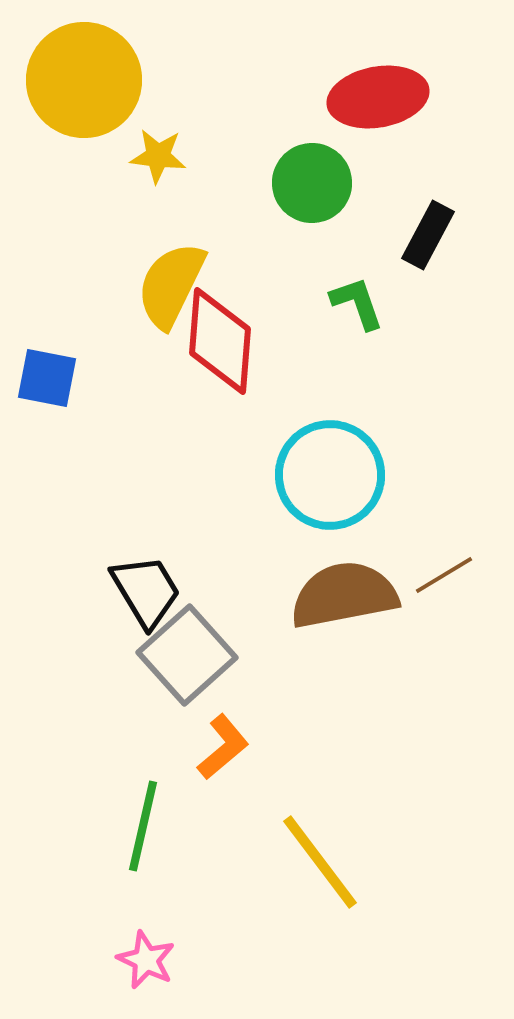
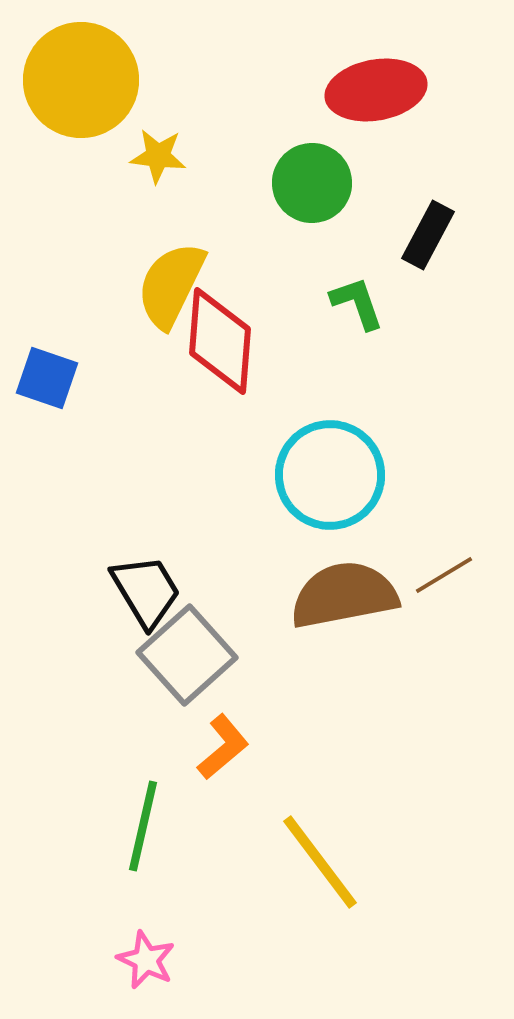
yellow circle: moved 3 px left
red ellipse: moved 2 px left, 7 px up
blue square: rotated 8 degrees clockwise
